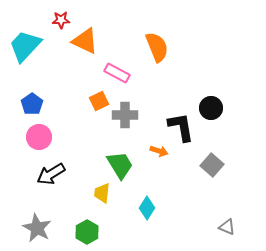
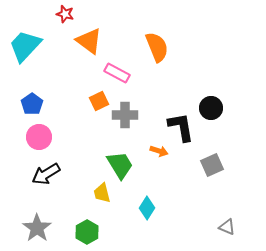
red star: moved 4 px right, 6 px up; rotated 18 degrees clockwise
orange triangle: moved 4 px right; rotated 12 degrees clockwise
gray square: rotated 25 degrees clockwise
black arrow: moved 5 px left
yellow trapezoid: rotated 20 degrees counterclockwise
gray star: rotated 8 degrees clockwise
